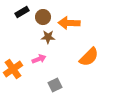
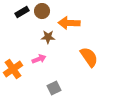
brown circle: moved 1 px left, 6 px up
orange semicircle: rotated 80 degrees counterclockwise
gray square: moved 1 px left, 3 px down
